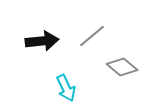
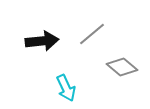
gray line: moved 2 px up
